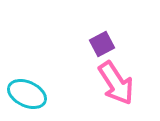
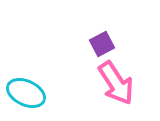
cyan ellipse: moved 1 px left, 1 px up
